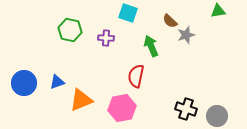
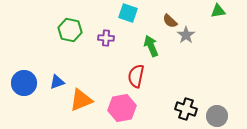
gray star: rotated 18 degrees counterclockwise
